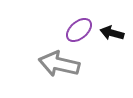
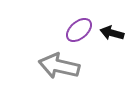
gray arrow: moved 2 px down
